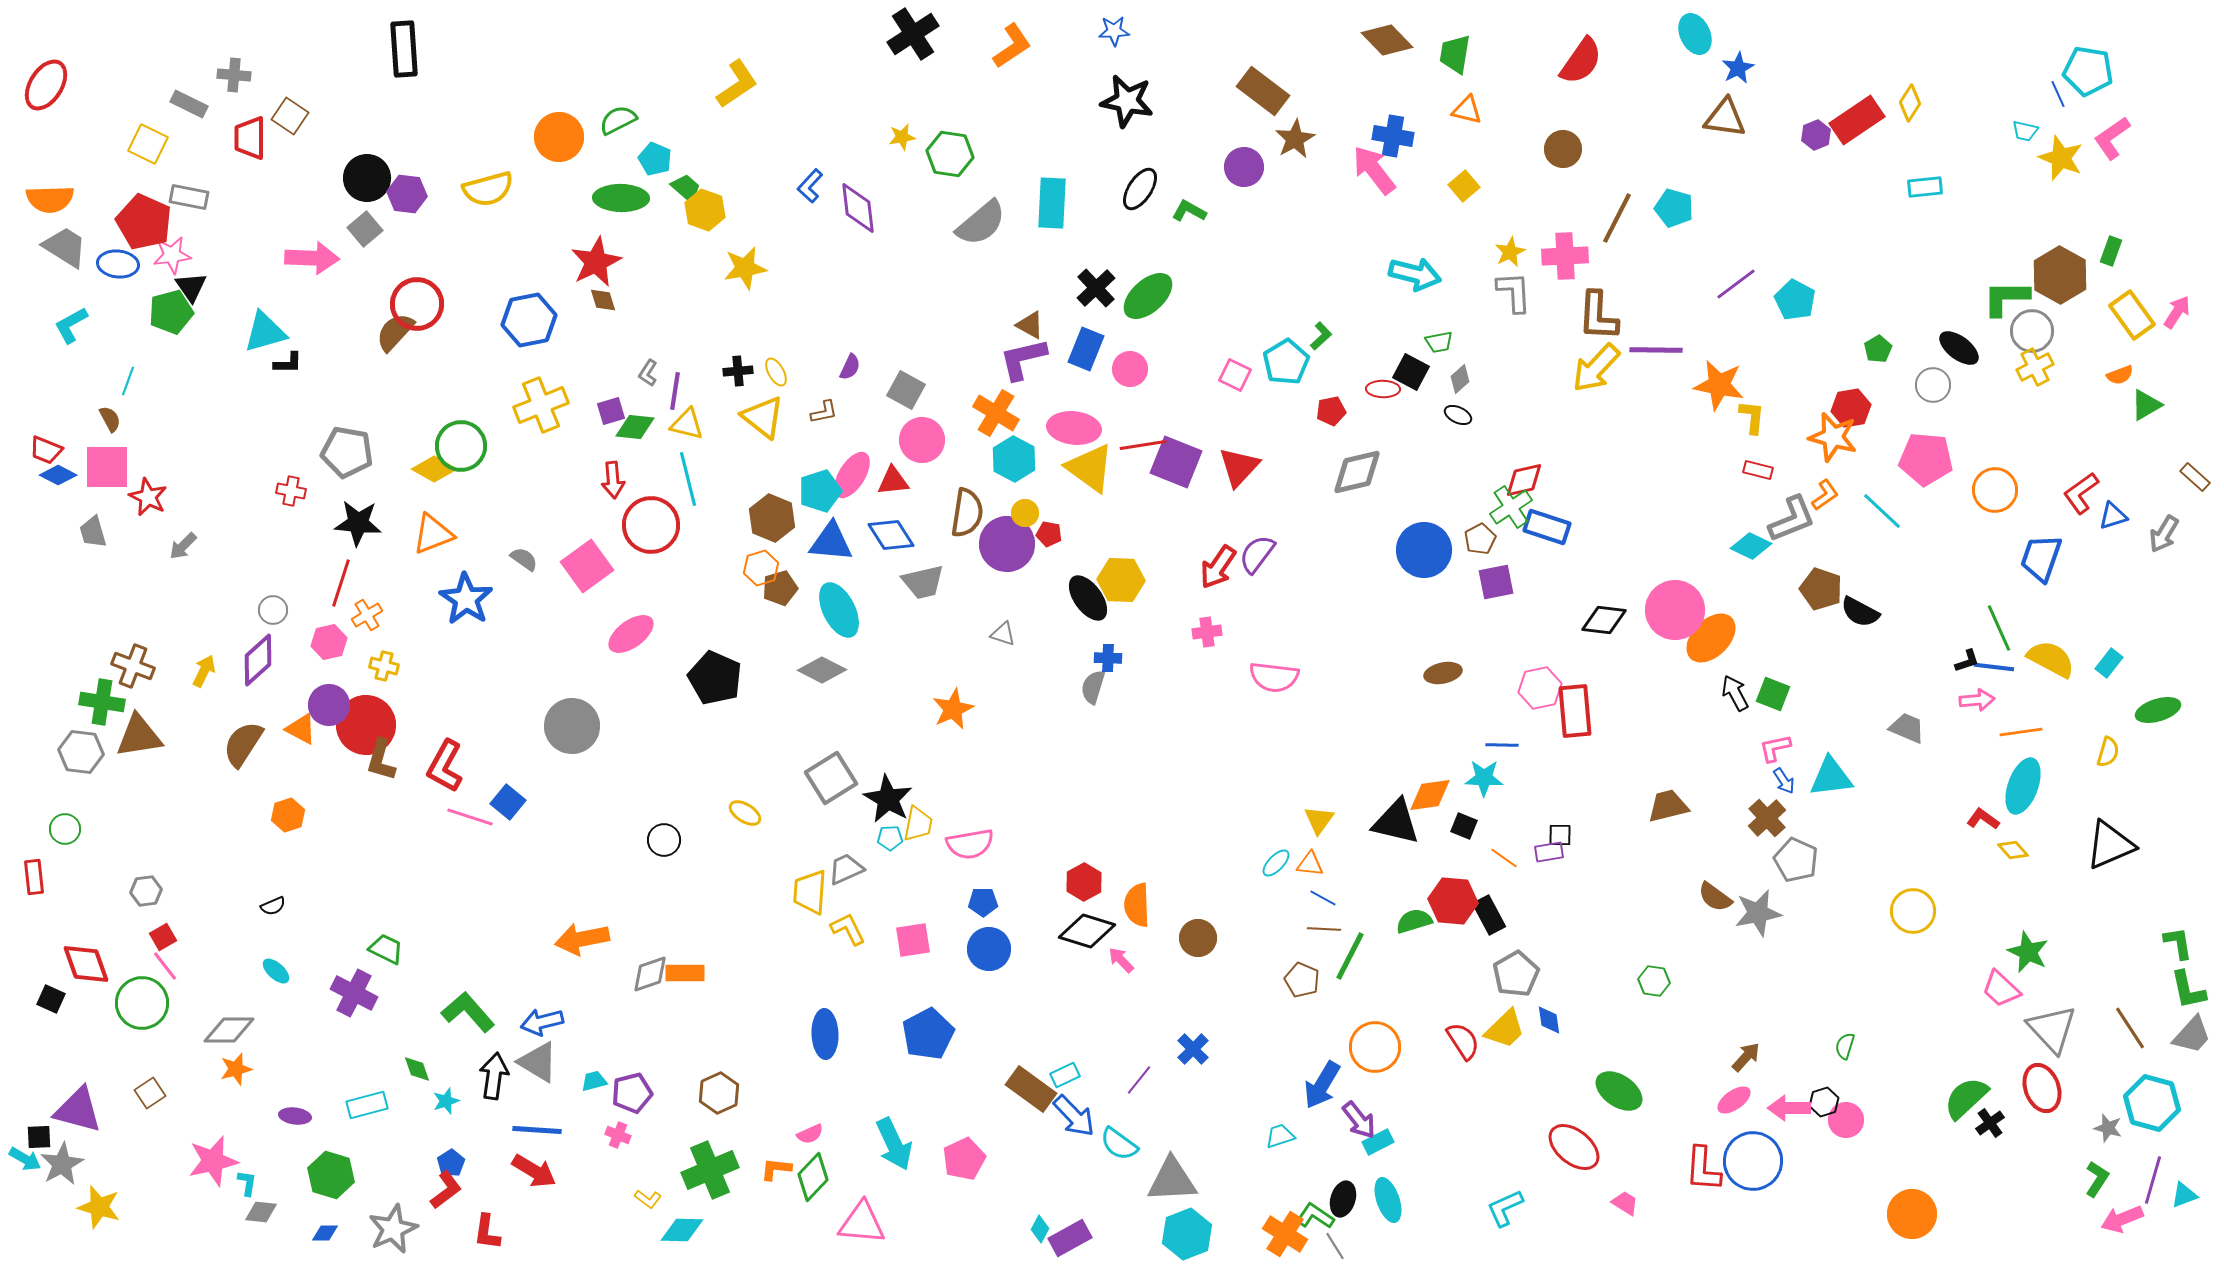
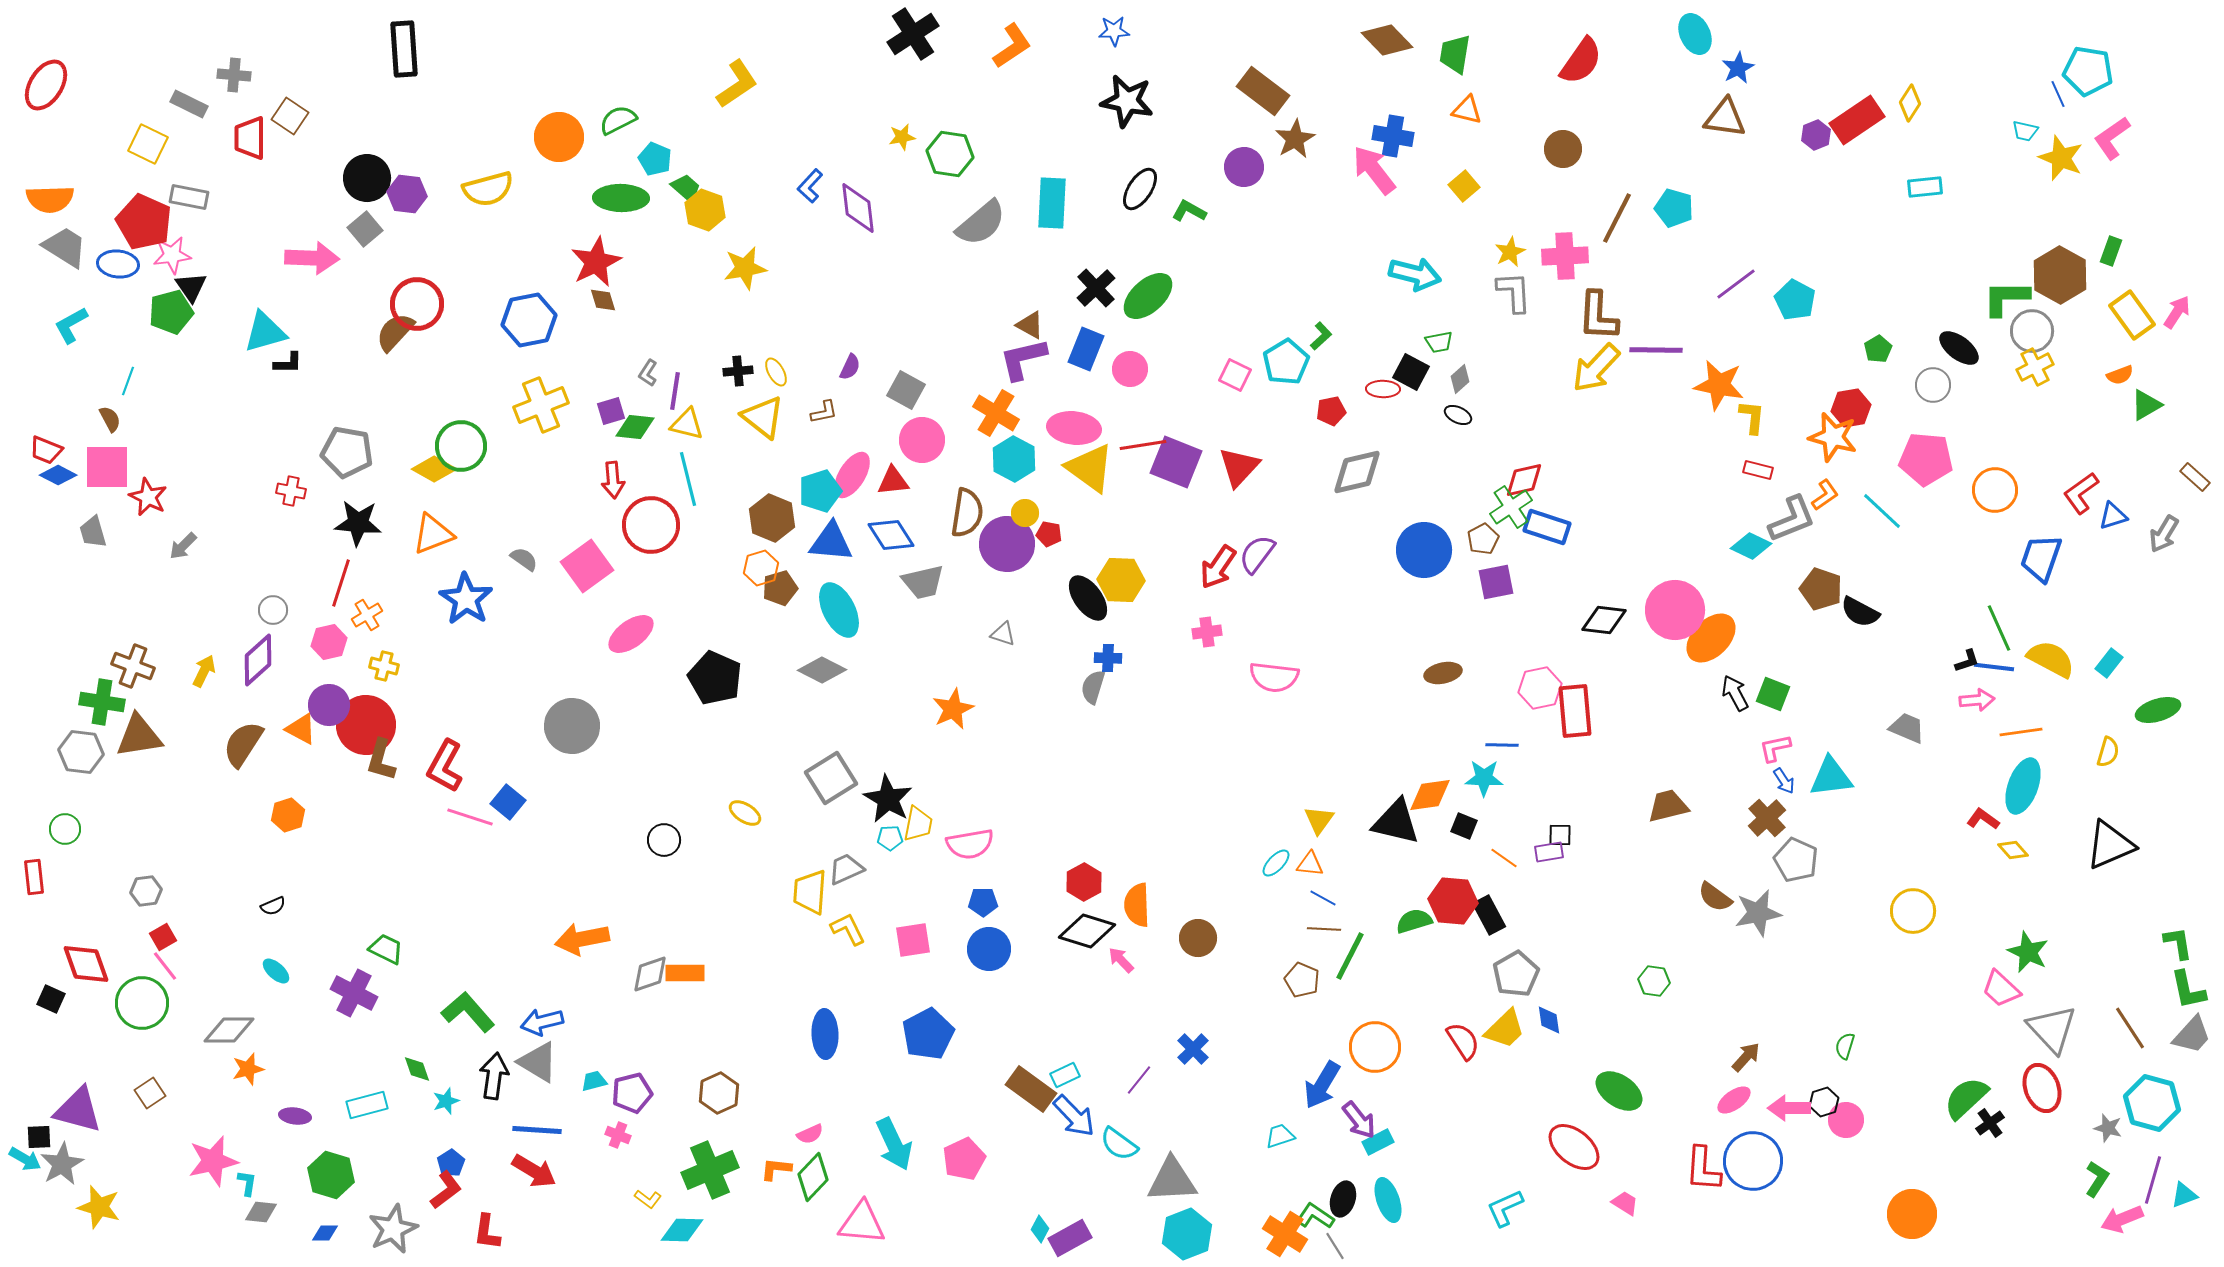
brown pentagon at (1480, 539): moved 3 px right
orange star at (236, 1069): moved 12 px right
